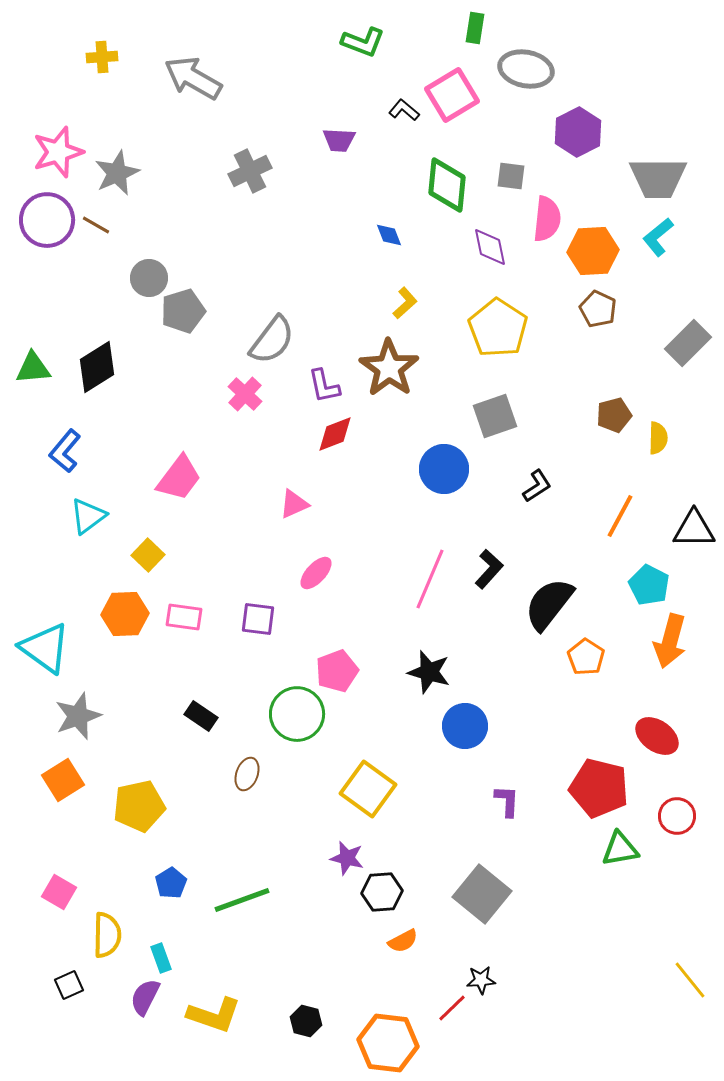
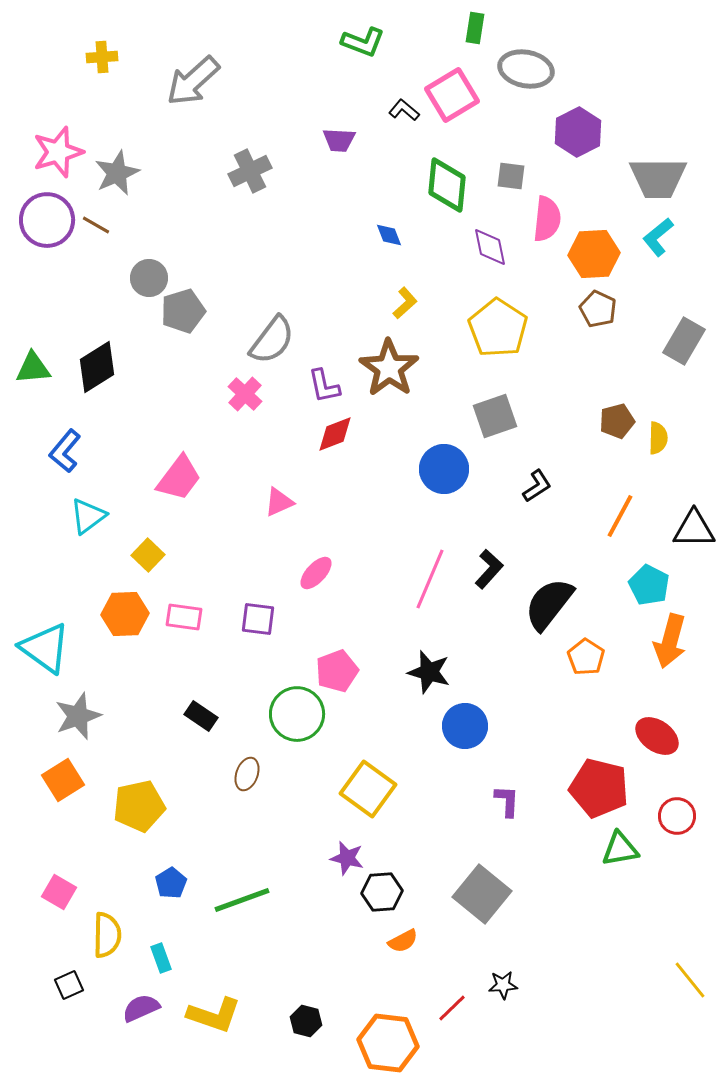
gray arrow at (193, 78): moved 3 px down; rotated 72 degrees counterclockwise
orange hexagon at (593, 251): moved 1 px right, 3 px down
gray rectangle at (688, 343): moved 4 px left, 2 px up; rotated 15 degrees counterclockwise
brown pentagon at (614, 415): moved 3 px right, 6 px down
pink triangle at (294, 504): moved 15 px left, 2 px up
black star at (481, 980): moved 22 px right, 5 px down
purple semicircle at (145, 997): moved 4 px left, 11 px down; rotated 39 degrees clockwise
